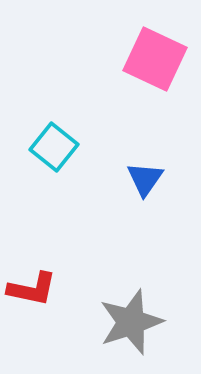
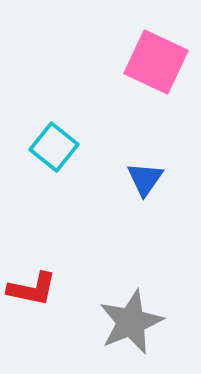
pink square: moved 1 px right, 3 px down
gray star: rotated 4 degrees counterclockwise
